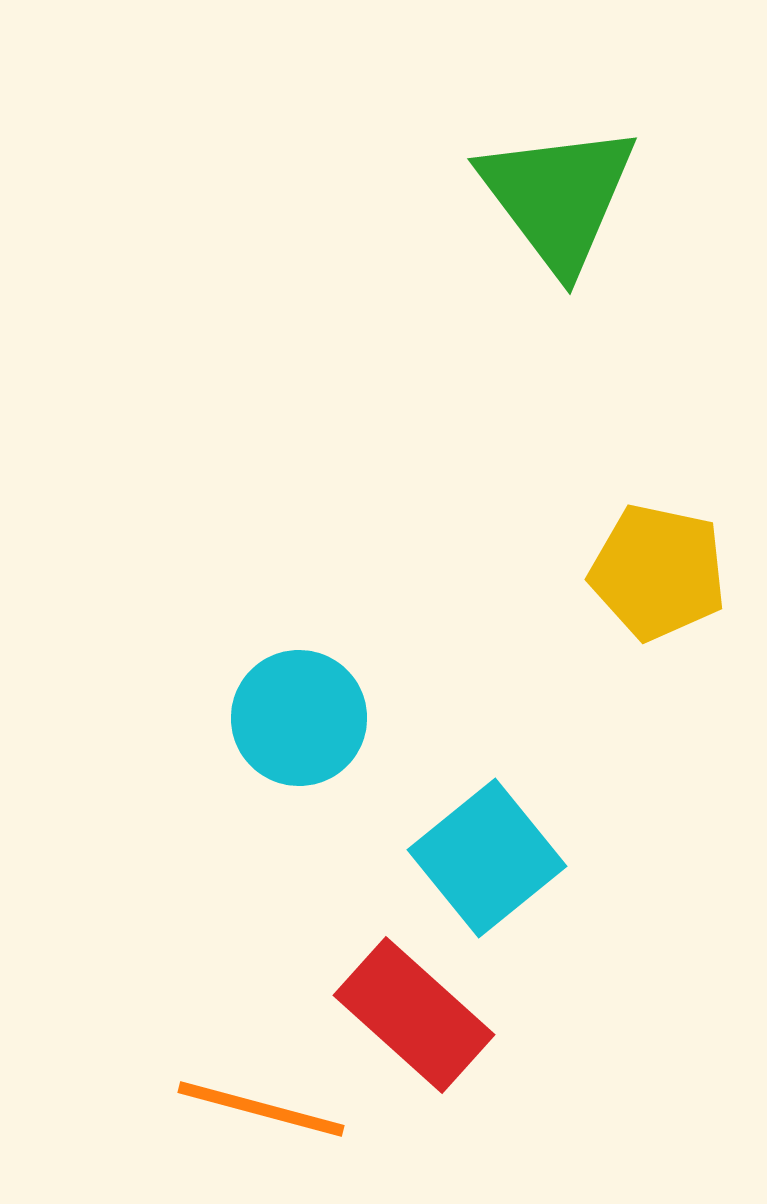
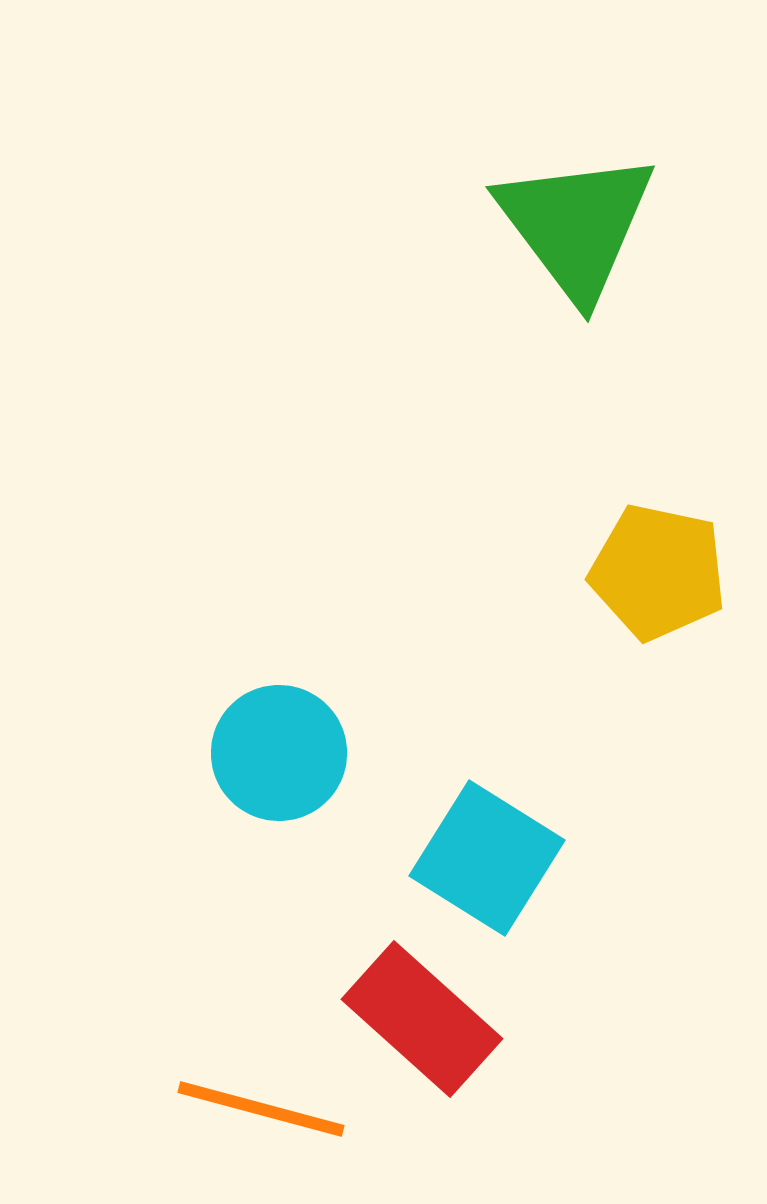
green triangle: moved 18 px right, 28 px down
cyan circle: moved 20 px left, 35 px down
cyan square: rotated 19 degrees counterclockwise
red rectangle: moved 8 px right, 4 px down
